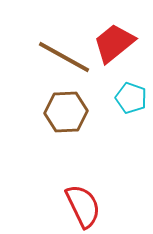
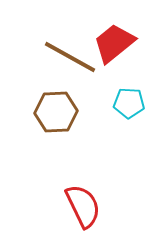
brown line: moved 6 px right
cyan pentagon: moved 2 px left, 5 px down; rotated 16 degrees counterclockwise
brown hexagon: moved 10 px left
